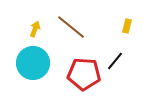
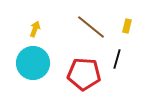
brown line: moved 20 px right
black line: moved 2 px right, 2 px up; rotated 24 degrees counterclockwise
